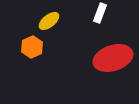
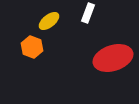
white rectangle: moved 12 px left
orange hexagon: rotated 15 degrees counterclockwise
